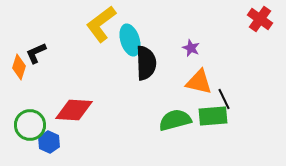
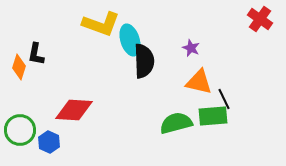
yellow L-shape: rotated 123 degrees counterclockwise
black L-shape: moved 1 px down; rotated 55 degrees counterclockwise
black semicircle: moved 2 px left, 2 px up
green semicircle: moved 1 px right, 3 px down
green circle: moved 10 px left, 5 px down
